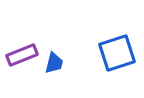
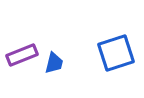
blue square: moved 1 px left
